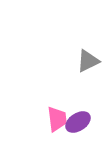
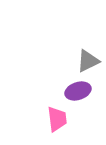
purple ellipse: moved 31 px up; rotated 15 degrees clockwise
